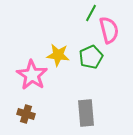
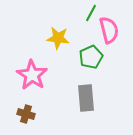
yellow star: moved 17 px up
gray rectangle: moved 15 px up
